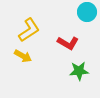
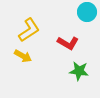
green star: rotated 12 degrees clockwise
